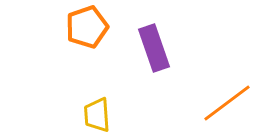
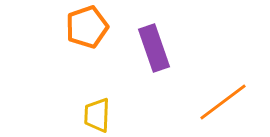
orange line: moved 4 px left, 1 px up
yellow trapezoid: rotated 6 degrees clockwise
